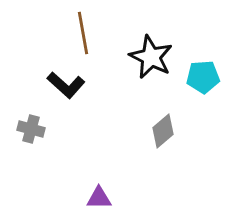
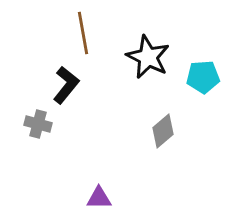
black star: moved 3 px left
black L-shape: rotated 93 degrees counterclockwise
gray cross: moved 7 px right, 5 px up
